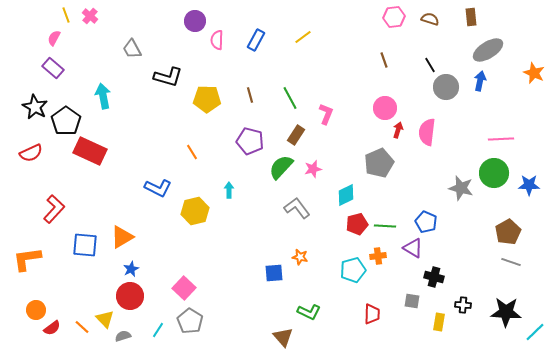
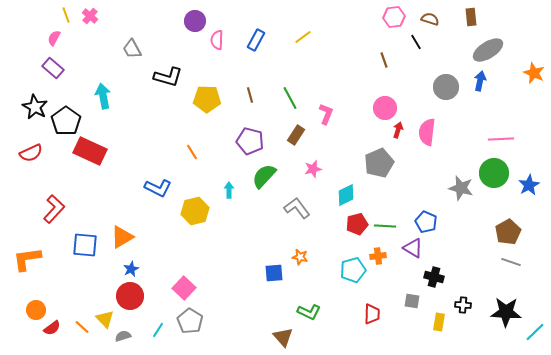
black line at (430, 65): moved 14 px left, 23 px up
green semicircle at (281, 167): moved 17 px left, 9 px down
blue star at (529, 185): rotated 30 degrees counterclockwise
